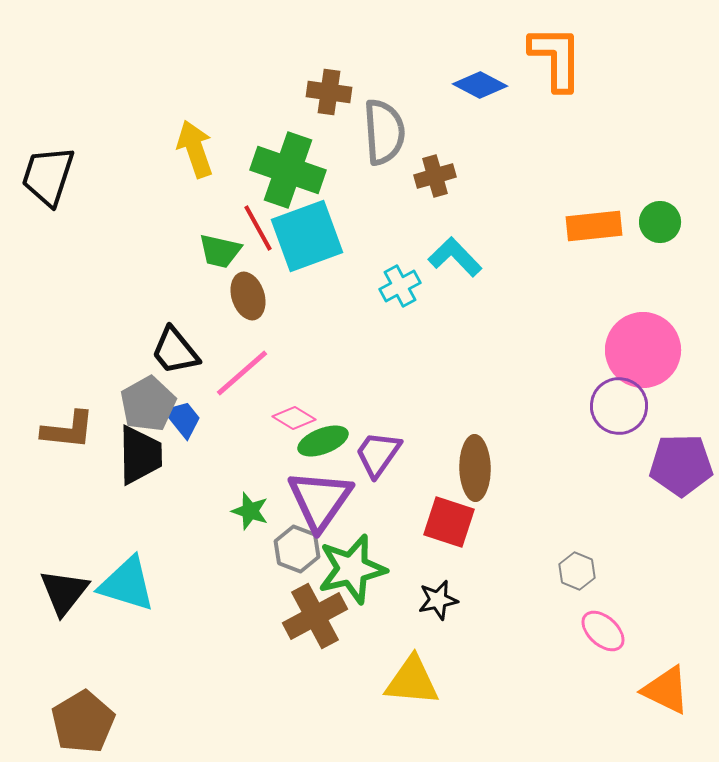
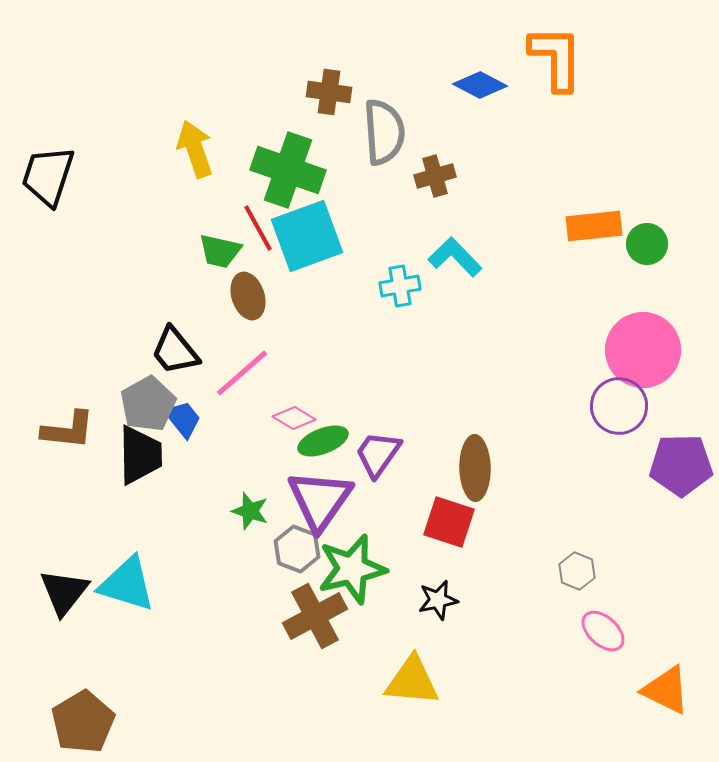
green circle at (660, 222): moved 13 px left, 22 px down
cyan cross at (400, 286): rotated 18 degrees clockwise
